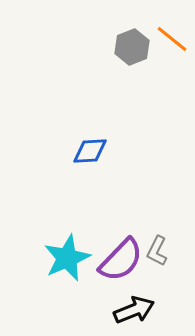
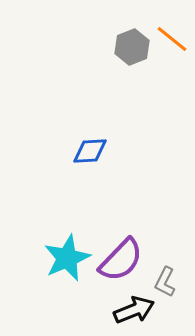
gray L-shape: moved 8 px right, 31 px down
